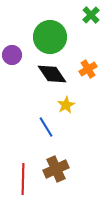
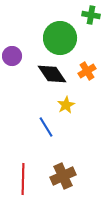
green cross: rotated 36 degrees counterclockwise
green circle: moved 10 px right, 1 px down
purple circle: moved 1 px down
orange cross: moved 1 px left, 2 px down
brown cross: moved 7 px right, 7 px down
